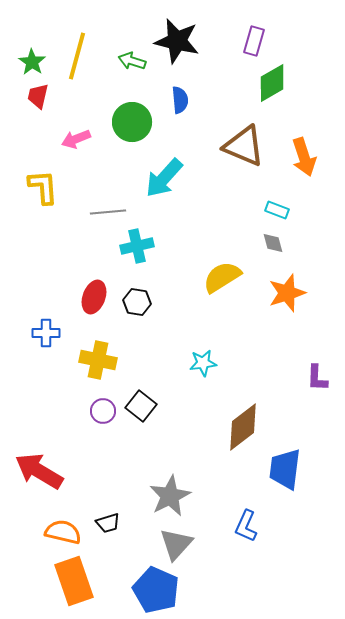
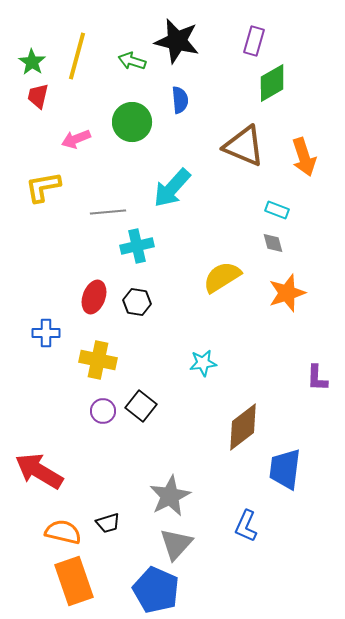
cyan arrow: moved 8 px right, 10 px down
yellow L-shape: rotated 96 degrees counterclockwise
